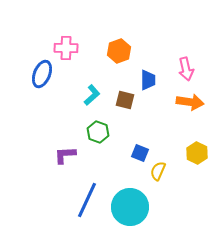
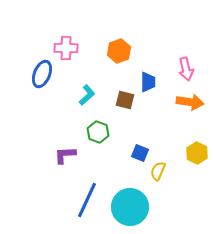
blue trapezoid: moved 2 px down
cyan L-shape: moved 5 px left
